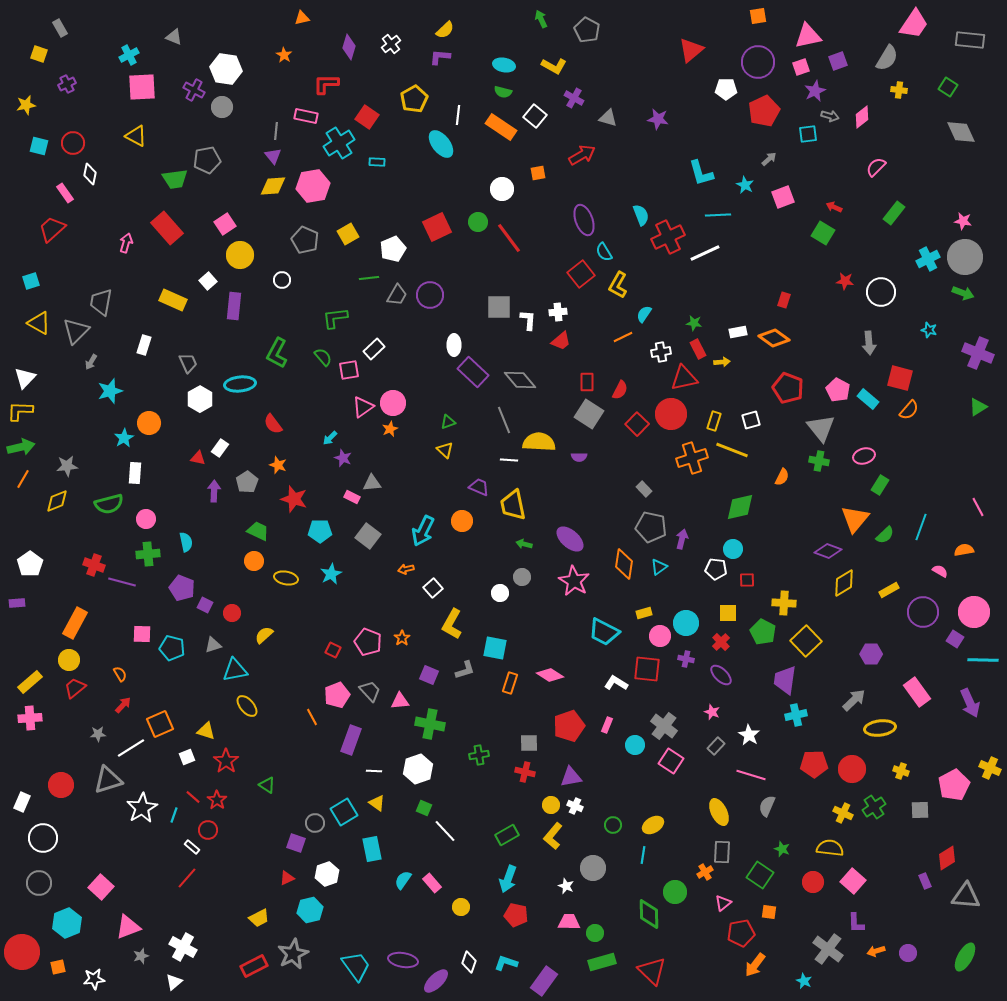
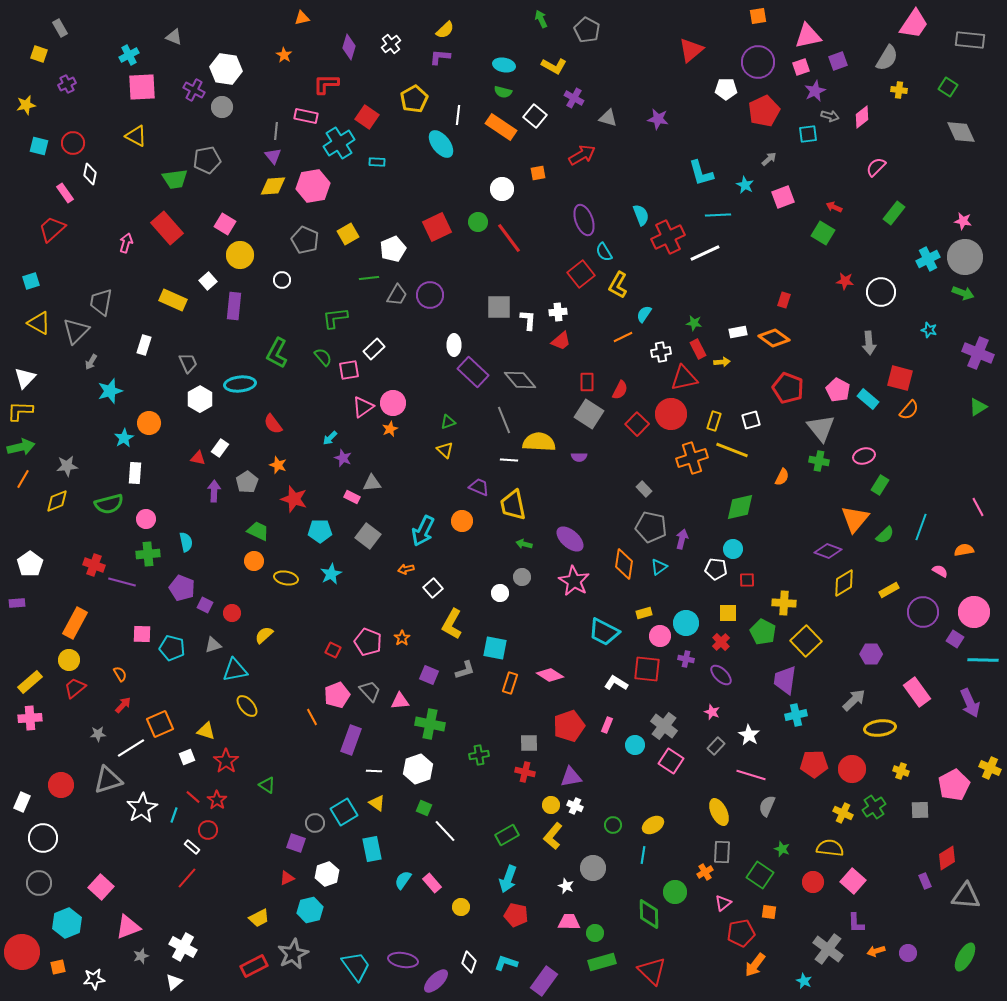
pink square at (225, 224): rotated 25 degrees counterclockwise
